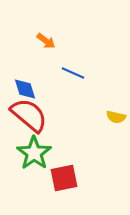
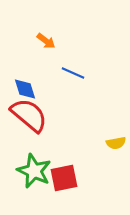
yellow semicircle: moved 26 px down; rotated 24 degrees counterclockwise
green star: moved 18 px down; rotated 12 degrees counterclockwise
